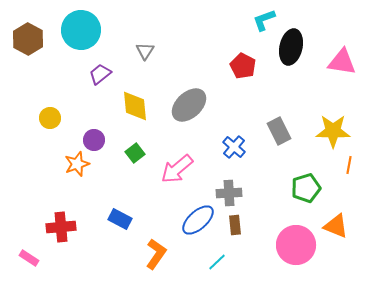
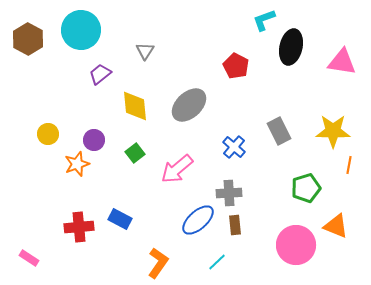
red pentagon: moved 7 px left
yellow circle: moved 2 px left, 16 px down
red cross: moved 18 px right
orange L-shape: moved 2 px right, 9 px down
